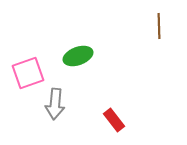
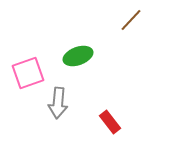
brown line: moved 28 px left, 6 px up; rotated 45 degrees clockwise
gray arrow: moved 3 px right, 1 px up
red rectangle: moved 4 px left, 2 px down
